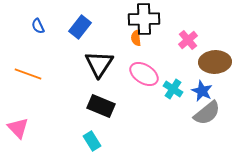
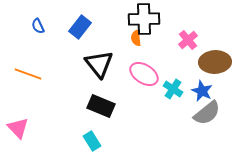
black triangle: rotated 12 degrees counterclockwise
